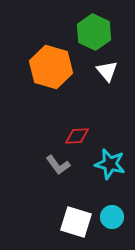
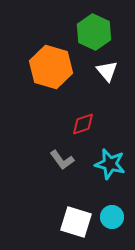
red diamond: moved 6 px right, 12 px up; rotated 15 degrees counterclockwise
gray L-shape: moved 4 px right, 5 px up
